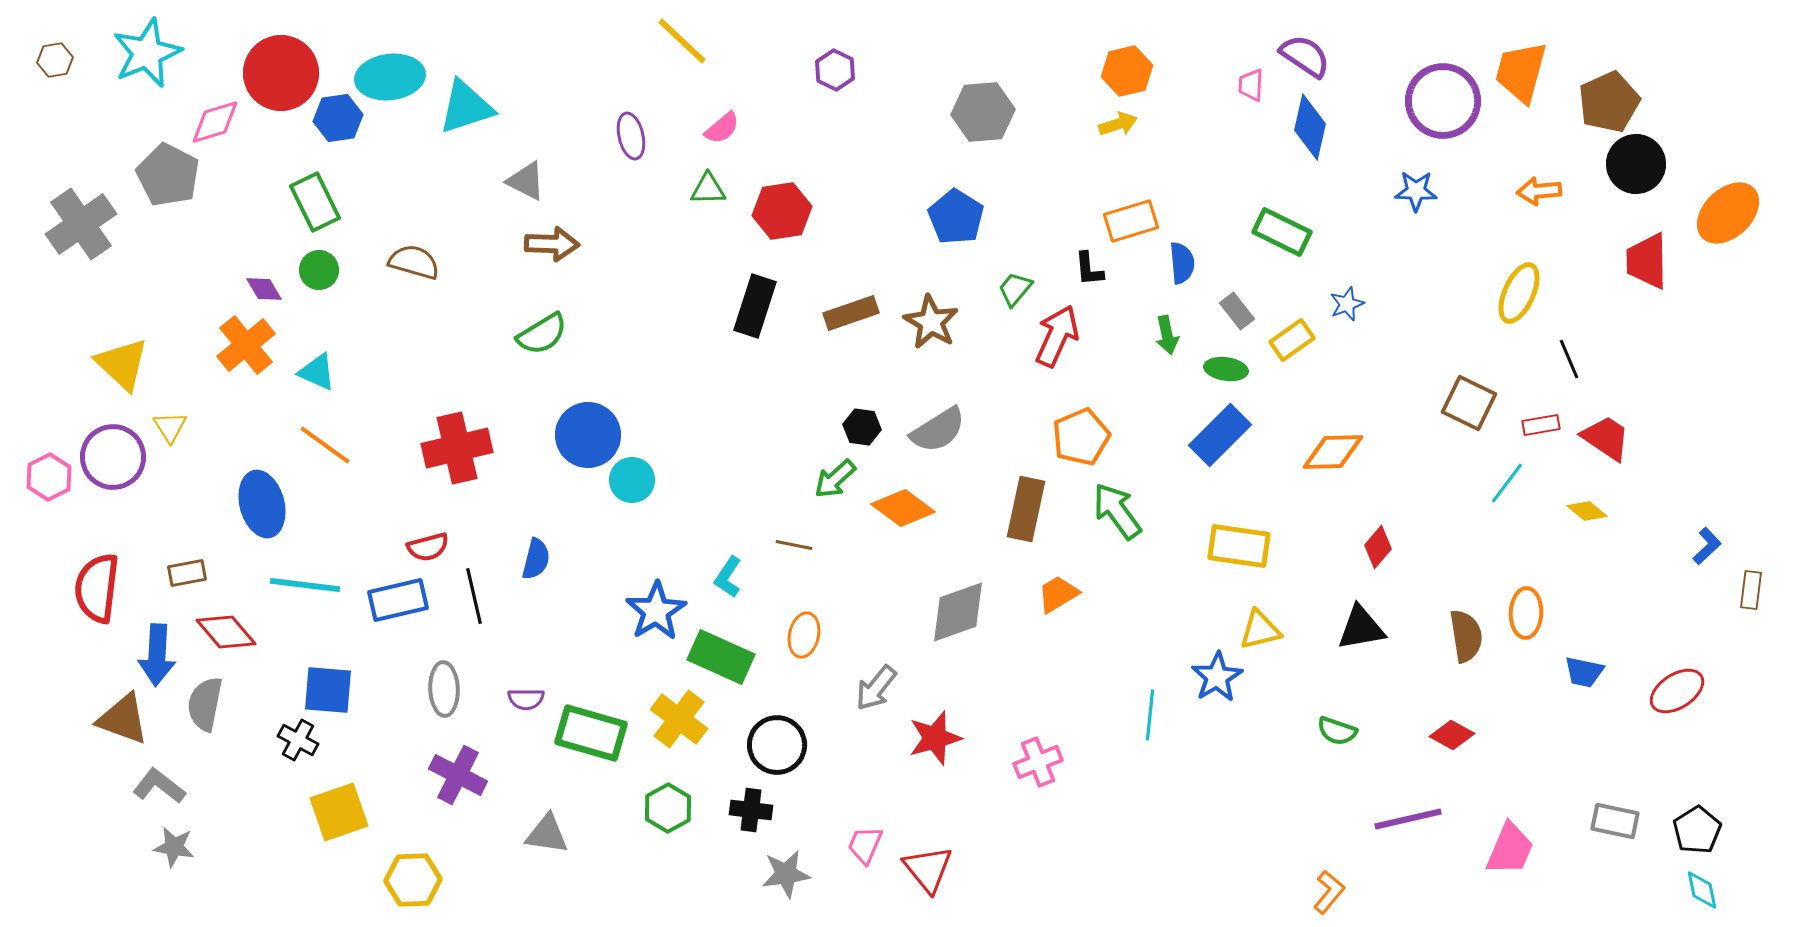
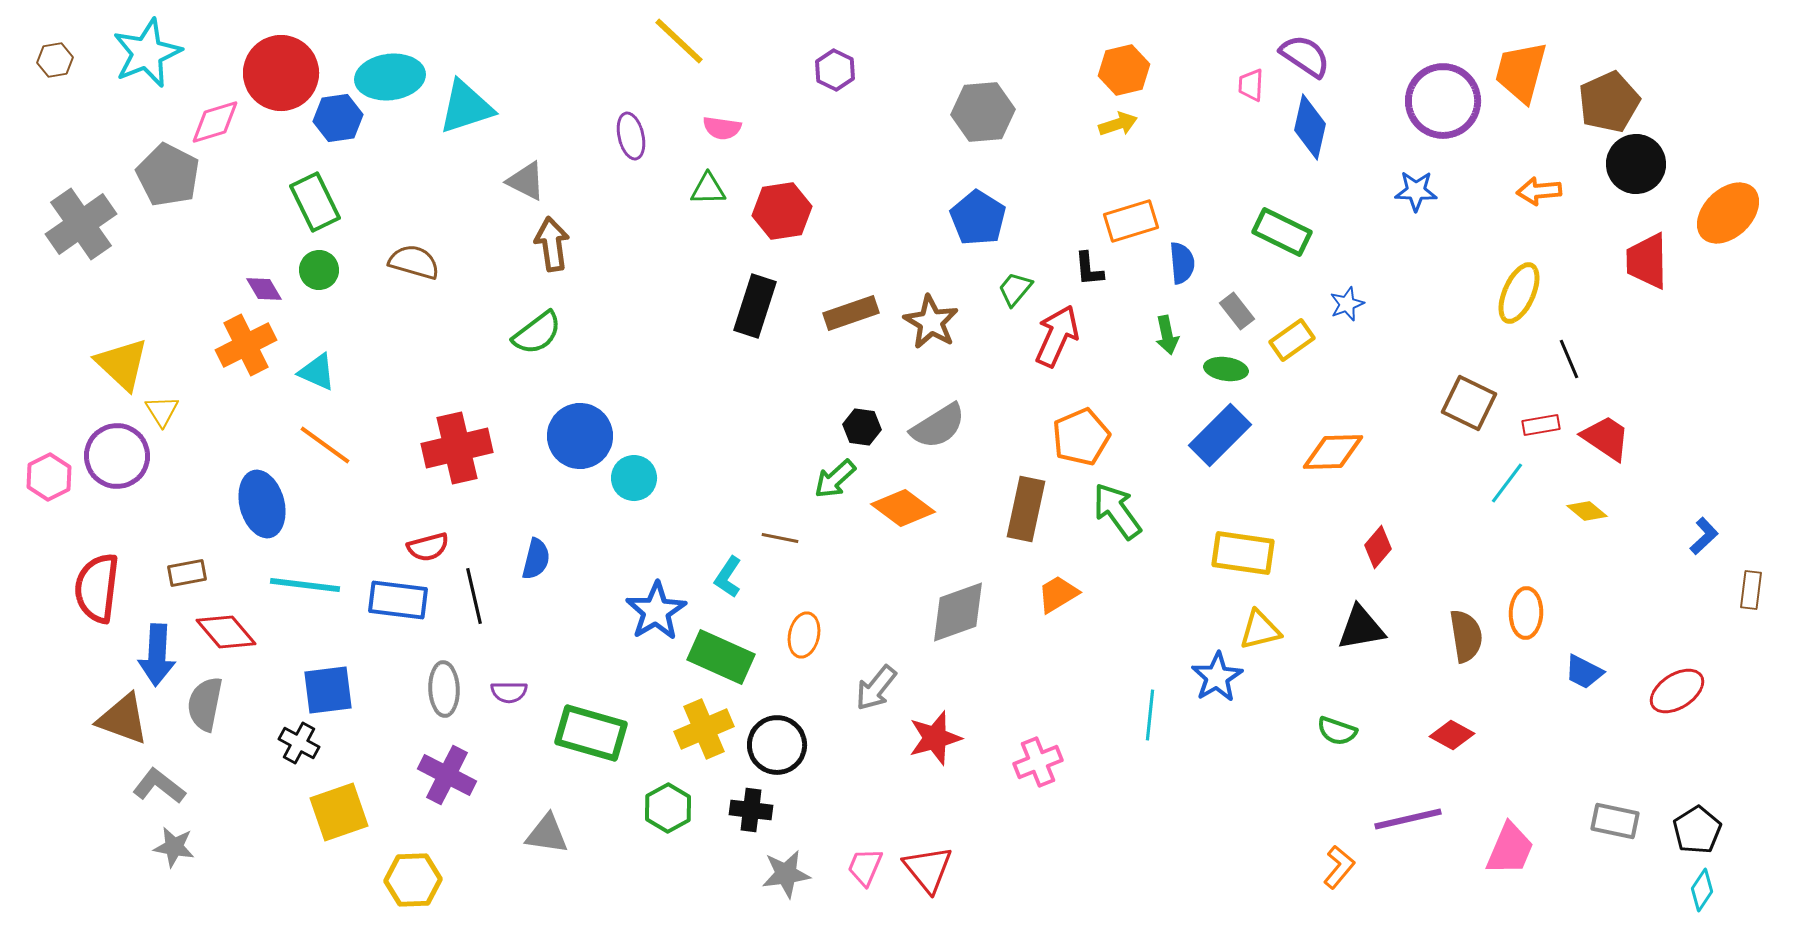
yellow line at (682, 41): moved 3 px left
orange hexagon at (1127, 71): moved 3 px left, 1 px up
pink semicircle at (722, 128): rotated 48 degrees clockwise
blue pentagon at (956, 217): moved 22 px right, 1 px down
brown arrow at (552, 244): rotated 100 degrees counterclockwise
green semicircle at (542, 334): moved 5 px left, 1 px up; rotated 6 degrees counterclockwise
orange cross at (246, 345): rotated 12 degrees clockwise
yellow triangle at (170, 427): moved 8 px left, 16 px up
gray semicircle at (938, 430): moved 4 px up
blue circle at (588, 435): moved 8 px left, 1 px down
purple circle at (113, 457): moved 4 px right, 1 px up
cyan circle at (632, 480): moved 2 px right, 2 px up
brown line at (794, 545): moved 14 px left, 7 px up
yellow rectangle at (1239, 546): moved 4 px right, 7 px down
blue L-shape at (1707, 546): moved 3 px left, 10 px up
blue rectangle at (398, 600): rotated 20 degrees clockwise
blue trapezoid at (1584, 672): rotated 15 degrees clockwise
blue square at (328, 690): rotated 12 degrees counterclockwise
purple semicircle at (526, 699): moved 17 px left, 7 px up
yellow cross at (679, 719): moved 25 px right, 10 px down; rotated 30 degrees clockwise
black cross at (298, 740): moved 1 px right, 3 px down
purple cross at (458, 775): moved 11 px left
pink trapezoid at (865, 845): moved 22 px down
cyan diamond at (1702, 890): rotated 45 degrees clockwise
orange L-shape at (1329, 892): moved 10 px right, 25 px up
